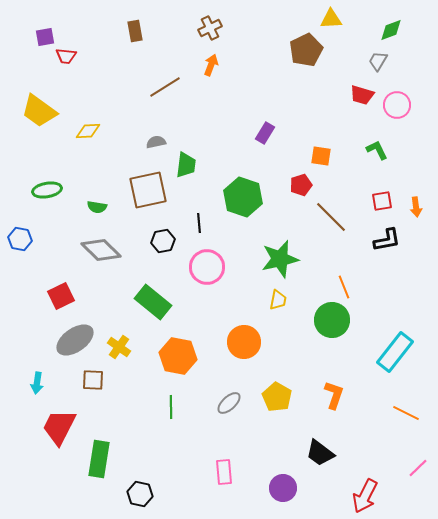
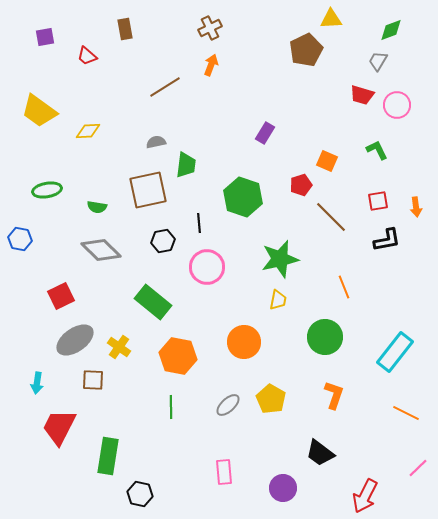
brown rectangle at (135, 31): moved 10 px left, 2 px up
red trapezoid at (66, 56): moved 21 px right; rotated 35 degrees clockwise
orange square at (321, 156): moved 6 px right, 5 px down; rotated 15 degrees clockwise
red square at (382, 201): moved 4 px left
green circle at (332, 320): moved 7 px left, 17 px down
yellow pentagon at (277, 397): moved 6 px left, 2 px down
gray ellipse at (229, 403): moved 1 px left, 2 px down
green rectangle at (99, 459): moved 9 px right, 3 px up
